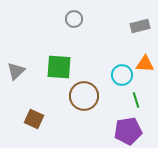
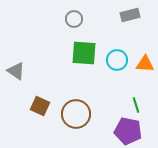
gray rectangle: moved 10 px left, 11 px up
green square: moved 25 px right, 14 px up
gray triangle: rotated 42 degrees counterclockwise
cyan circle: moved 5 px left, 15 px up
brown circle: moved 8 px left, 18 px down
green line: moved 5 px down
brown square: moved 6 px right, 13 px up
purple pentagon: rotated 20 degrees clockwise
